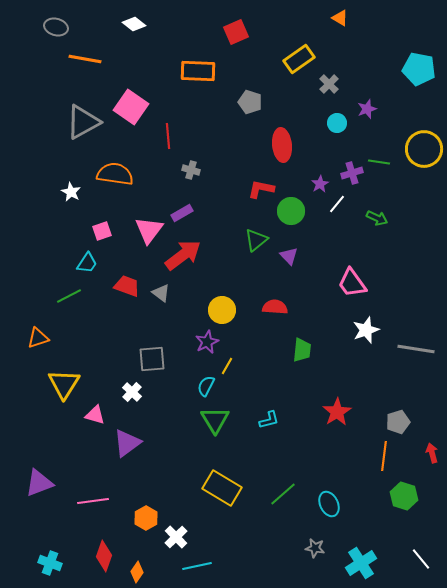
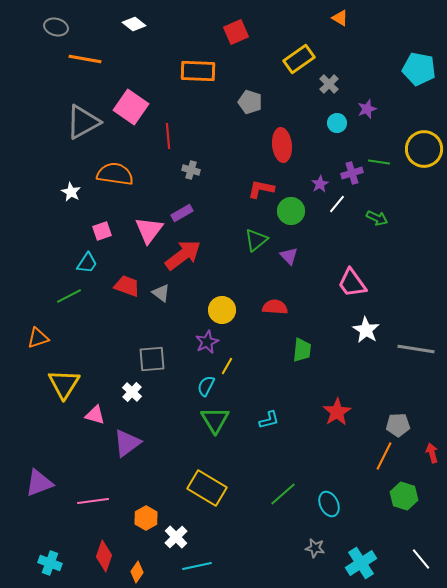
white star at (366, 330): rotated 20 degrees counterclockwise
gray pentagon at (398, 422): moved 3 px down; rotated 15 degrees clockwise
orange line at (384, 456): rotated 20 degrees clockwise
yellow rectangle at (222, 488): moved 15 px left
